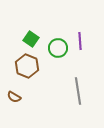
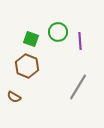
green square: rotated 14 degrees counterclockwise
green circle: moved 16 px up
gray line: moved 4 px up; rotated 40 degrees clockwise
